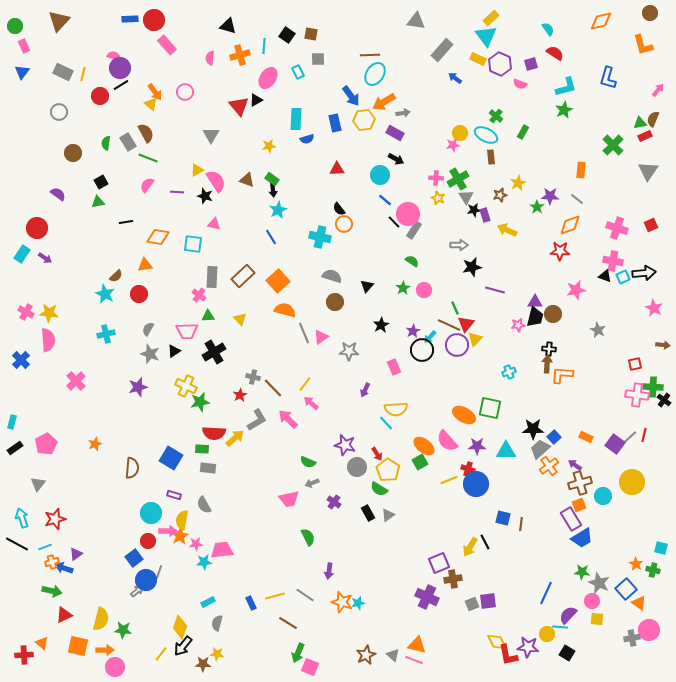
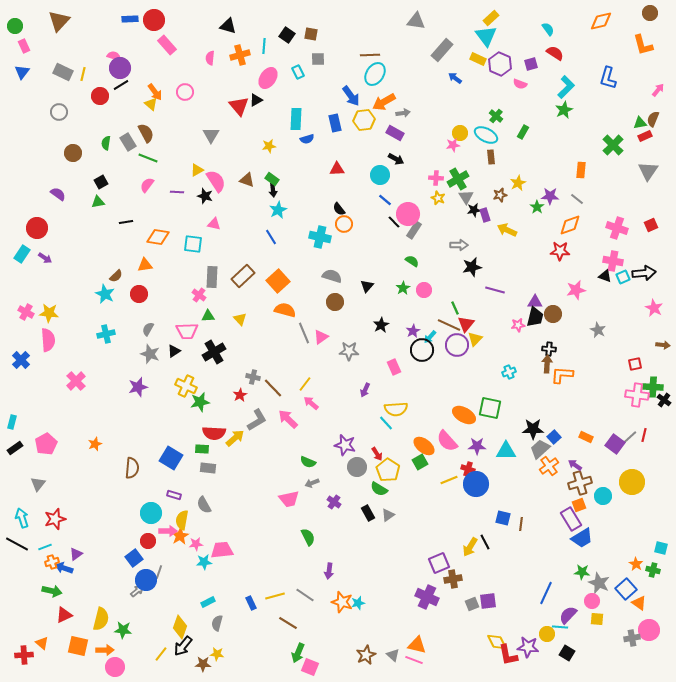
cyan L-shape at (566, 87): rotated 30 degrees counterclockwise
